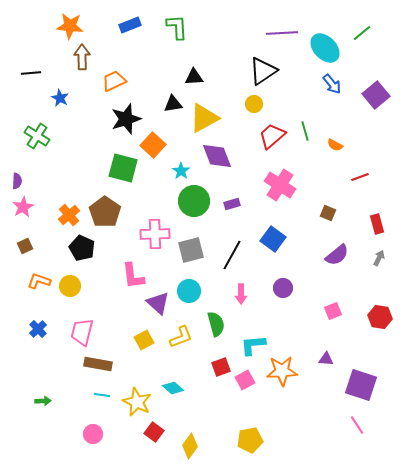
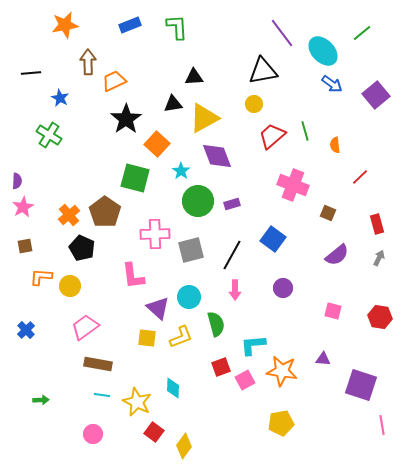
orange star at (70, 26): moved 5 px left, 1 px up; rotated 16 degrees counterclockwise
purple line at (282, 33): rotated 56 degrees clockwise
cyan ellipse at (325, 48): moved 2 px left, 3 px down
brown arrow at (82, 57): moved 6 px right, 5 px down
black triangle at (263, 71): rotated 24 degrees clockwise
blue arrow at (332, 84): rotated 15 degrees counterclockwise
black star at (126, 119): rotated 16 degrees counterclockwise
green cross at (37, 136): moved 12 px right, 1 px up
orange square at (153, 145): moved 4 px right, 1 px up
orange semicircle at (335, 145): rotated 56 degrees clockwise
green square at (123, 168): moved 12 px right, 10 px down
red line at (360, 177): rotated 24 degrees counterclockwise
pink cross at (280, 185): moved 13 px right; rotated 12 degrees counterclockwise
green circle at (194, 201): moved 4 px right
brown square at (25, 246): rotated 14 degrees clockwise
orange L-shape at (39, 281): moved 2 px right, 4 px up; rotated 15 degrees counterclockwise
cyan circle at (189, 291): moved 6 px down
pink arrow at (241, 294): moved 6 px left, 4 px up
purple triangle at (158, 303): moved 5 px down
pink square at (333, 311): rotated 36 degrees clockwise
blue cross at (38, 329): moved 12 px left, 1 px down
pink trapezoid at (82, 332): moved 3 px right, 5 px up; rotated 40 degrees clockwise
yellow square at (144, 340): moved 3 px right, 2 px up; rotated 36 degrees clockwise
purple triangle at (326, 359): moved 3 px left
orange star at (282, 371): rotated 12 degrees clockwise
cyan diamond at (173, 388): rotated 50 degrees clockwise
green arrow at (43, 401): moved 2 px left, 1 px up
pink line at (357, 425): moved 25 px right; rotated 24 degrees clockwise
yellow pentagon at (250, 440): moved 31 px right, 17 px up
yellow diamond at (190, 446): moved 6 px left
